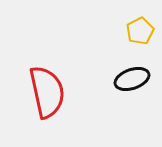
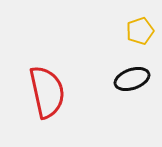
yellow pentagon: rotated 8 degrees clockwise
